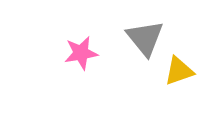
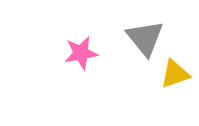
yellow triangle: moved 4 px left, 3 px down
